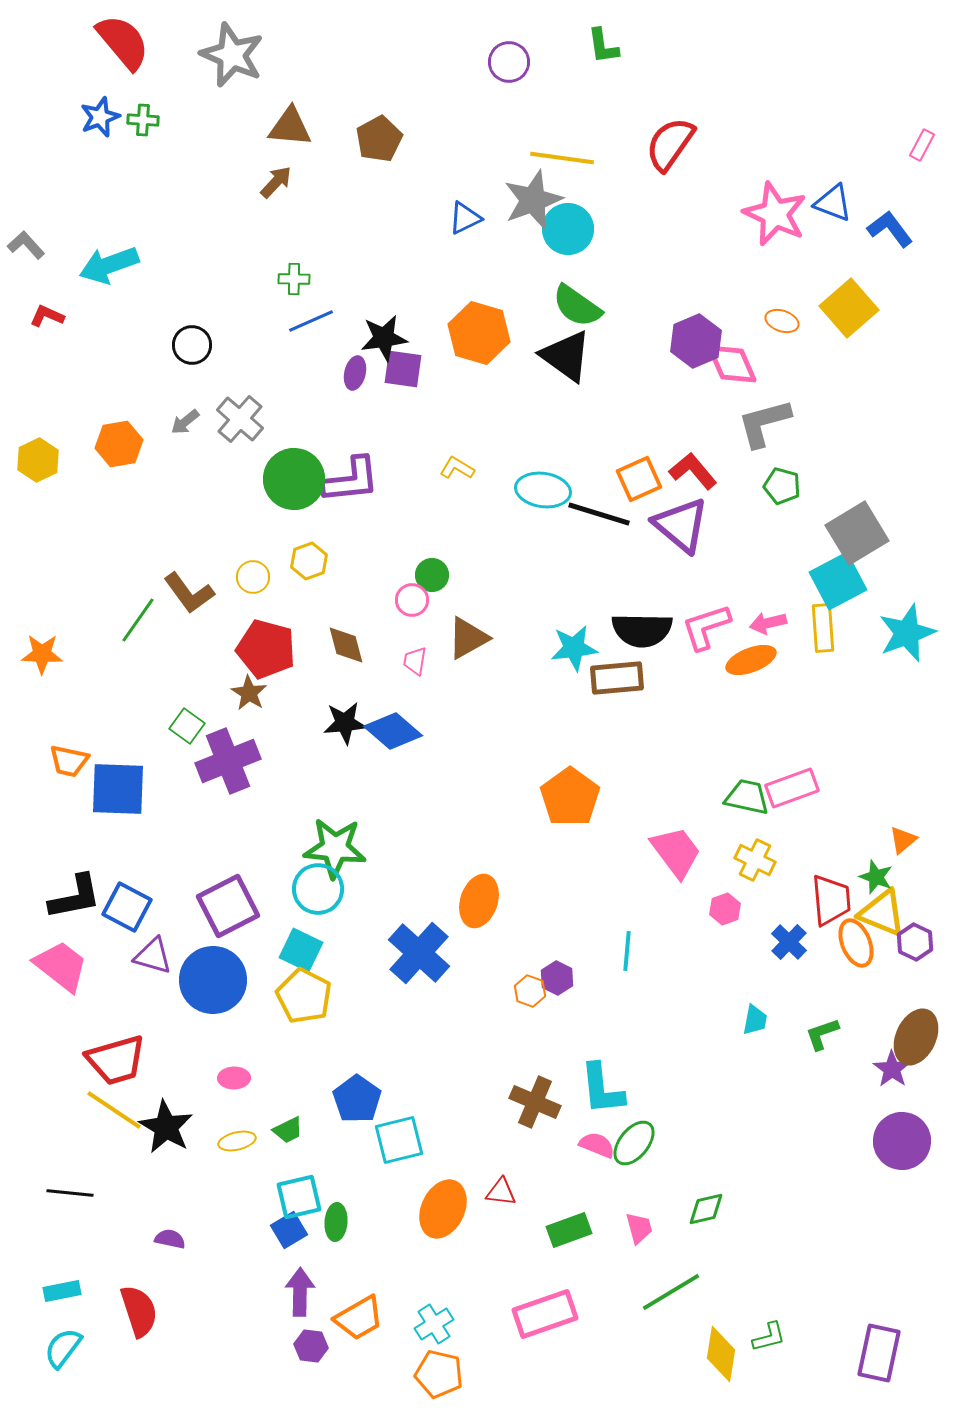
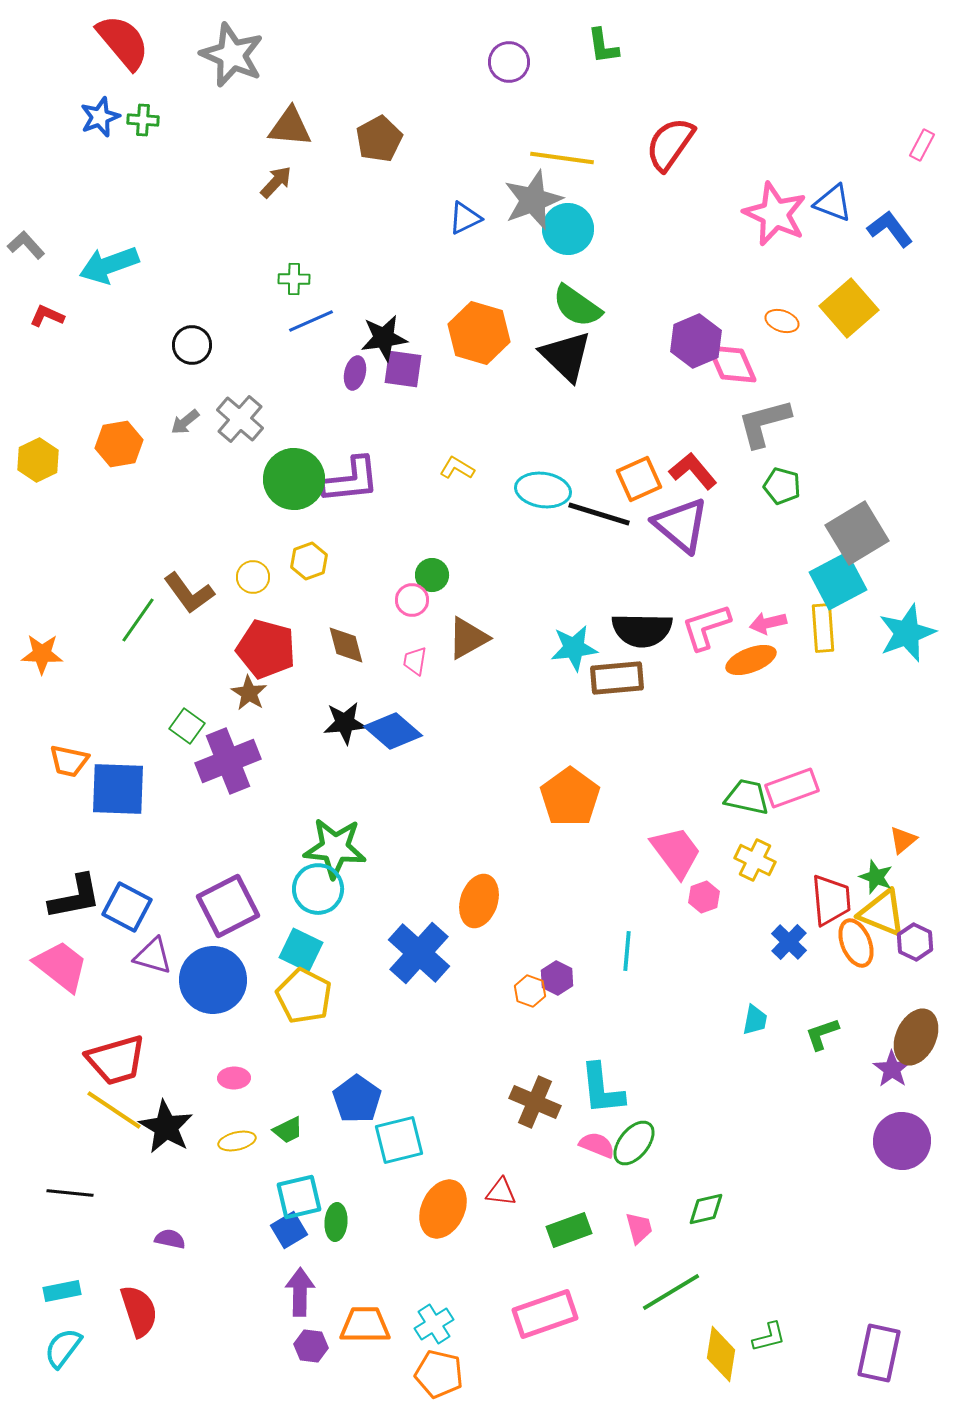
black triangle at (566, 356): rotated 8 degrees clockwise
pink hexagon at (725, 909): moved 21 px left, 12 px up
orange trapezoid at (359, 1318): moved 6 px right, 7 px down; rotated 150 degrees counterclockwise
